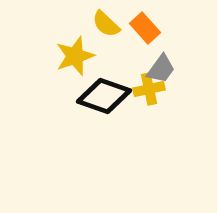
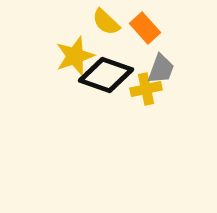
yellow semicircle: moved 2 px up
gray trapezoid: rotated 16 degrees counterclockwise
yellow cross: moved 3 px left
black diamond: moved 2 px right, 21 px up
